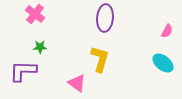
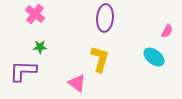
cyan ellipse: moved 9 px left, 6 px up
